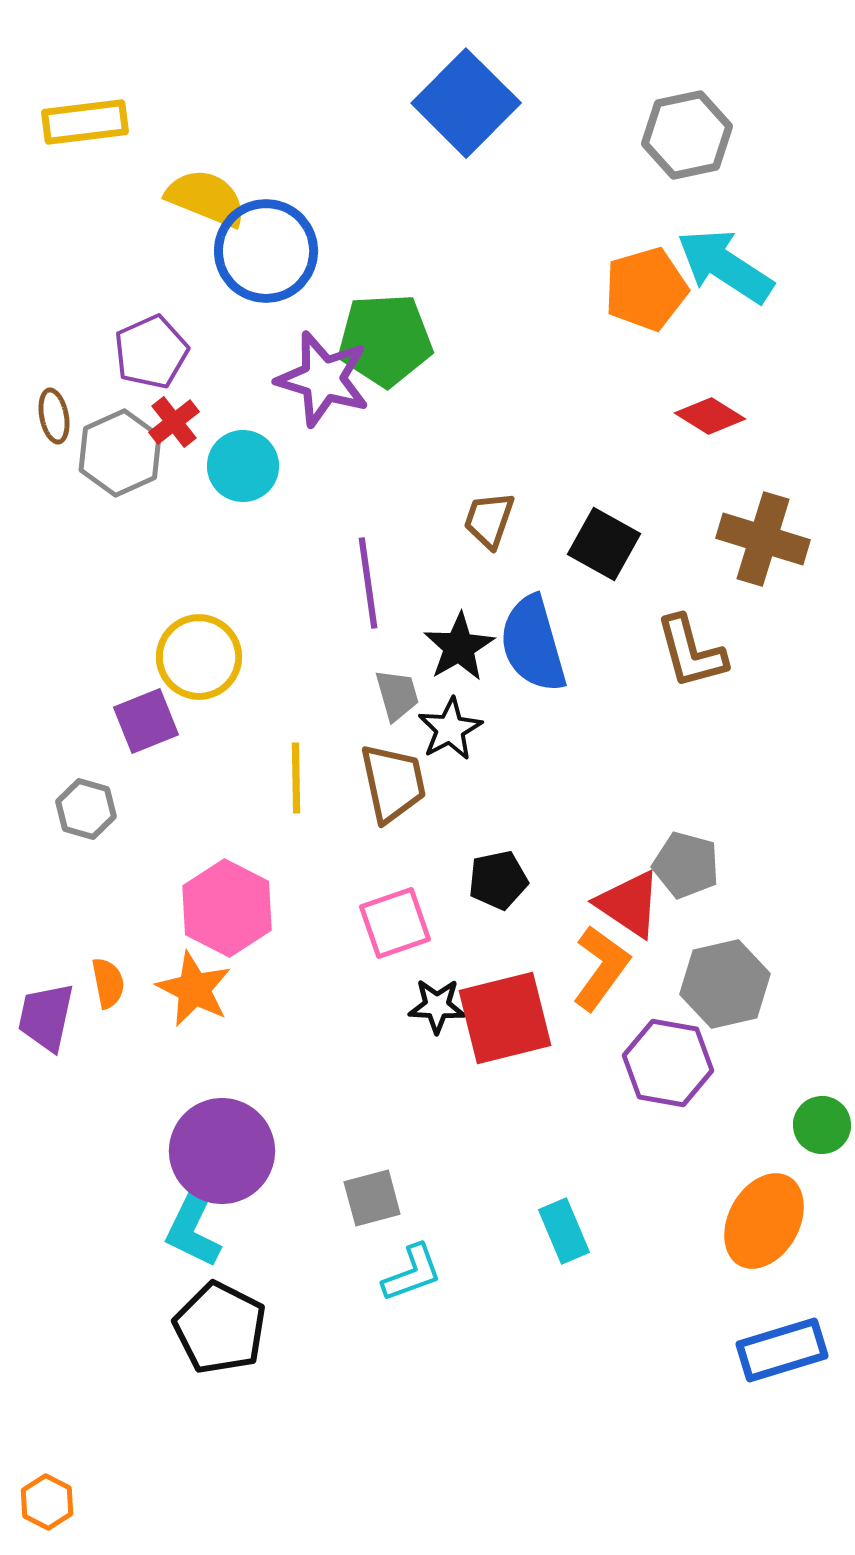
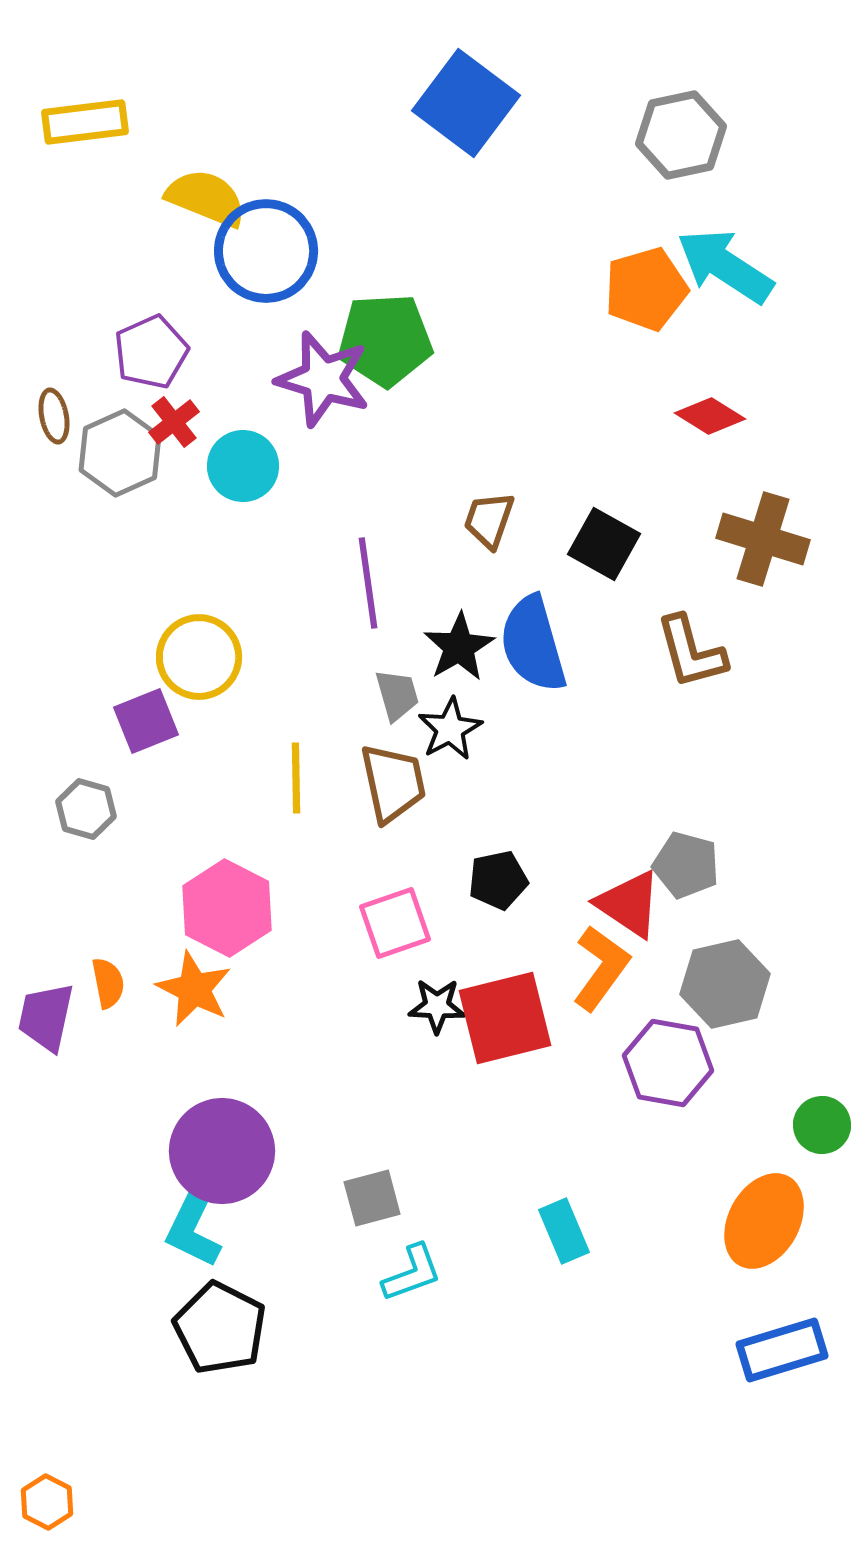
blue square at (466, 103): rotated 8 degrees counterclockwise
gray hexagon at (687, 135): moved 6 px left
